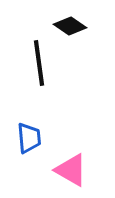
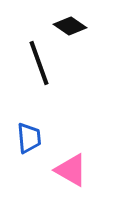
black line: rotated 12 degrees counterclockwise
